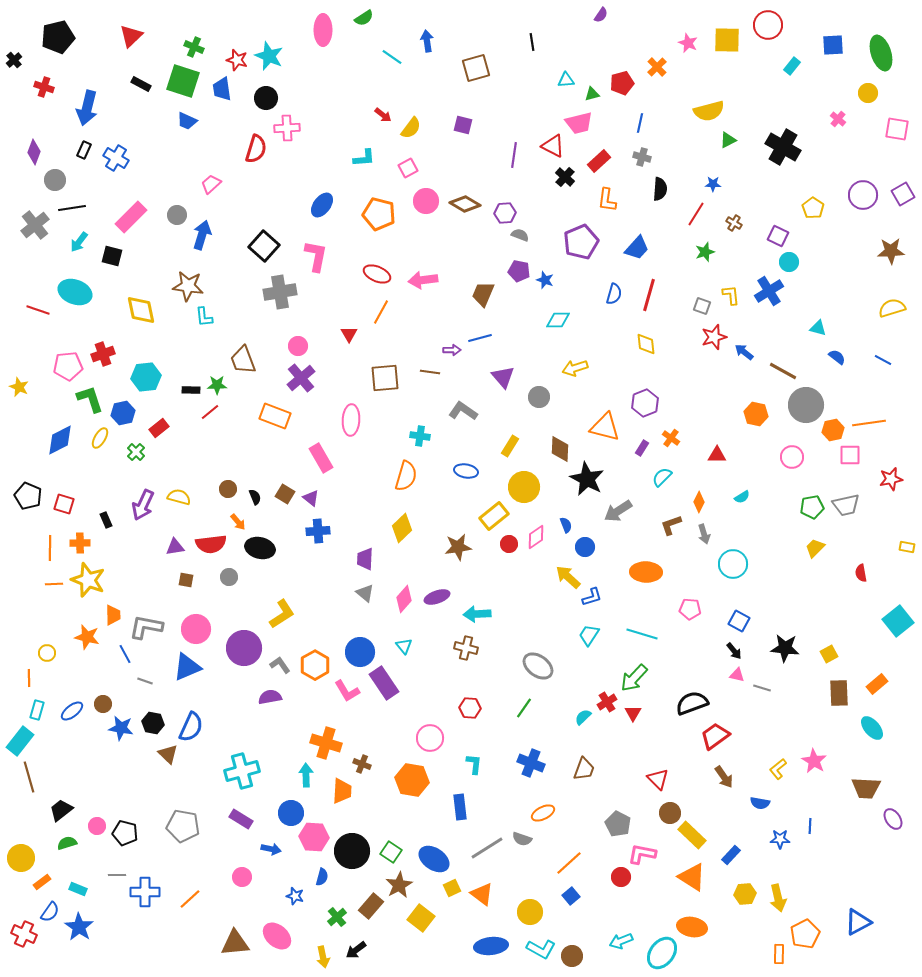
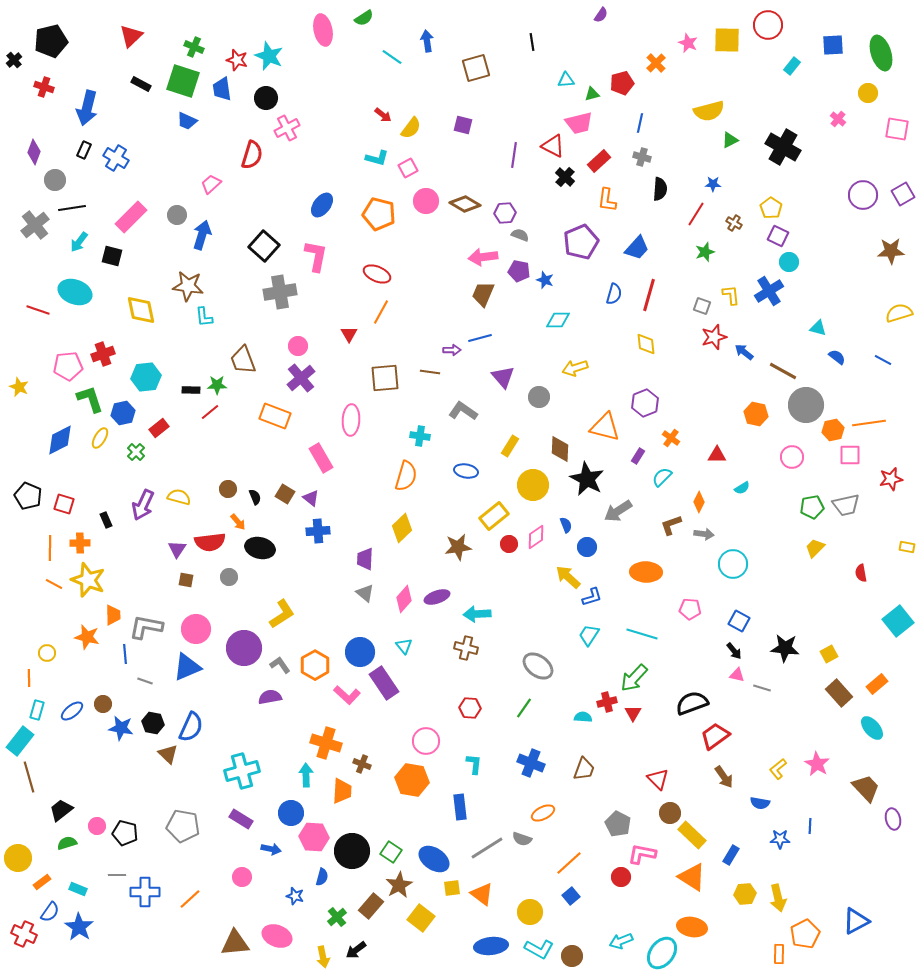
pink ellipse at (323, 30): rotated 12 degrees counterclockwise
black pentagon at (58, 37): moved 7 px left, 4 px down
orange cross at (657, 67): moved 1 px left, 4 px up
pink cross at (287, 128): rotated 25 degrees counterclockwise
green triangle at (728, 140): moved 2 px right
red semicircle at (256, 149): moved 4 px left, 6 px down
cyan L-shape at (364, 158): moved 13 px right; rotated 20 degrees clockwise
yellow pentagon at (813, 208): moved 42 px left
pink arrow at (423, 280): moved 60 px right, 23 px up
yellow semicircle at (892, 308): moved 7 px right, 5 px down
purple rectangle at (642, 448): moved 4 px left, 8 px down
yellow circle at (524, 487): moved 9 px right, 2 px up
cyan semicircle at (742, 497): moved 9 px up
gray arrow at (704, 534): rotated 66 degrees counterclockwise
red semicircle at (211, 544): moved 1 px left, 2 px up
purple triangle at (175, 547): moved 2 px right, 2 px down; rotated 48 degrees counterclockwise
blue circle at (585, 547): moved 2 px right
orange line at (54, 584): rotated 30 degrees clockwise
blue line at (125, 654): rotated 24 degrees clockwise
pink L-shape at (347, 691): moved 4 px down; rotated 16 degrees counterclockwise
brown rectangle at (839, 693): rotated 40 degrees counterclockwise
red cross at (607, 702): rotated 18 degrees clockwise
cyan semicircle at (583, 717): rotated 48 degrees clockwise
pink circle at (430, 738): moved 4 px left, 3 px down
pink star at (814, 761): moved 3 px right, 3 px down
brown trapezoid at (866, 788): rotated 136 degrees counterclockwise
purple ellipse at (893, 819): rotated 20 degrees clockwise
blue rectangle at (731, 855): rotated 12 degrees counterclockwise
yellow circle at (21, 858): moved 3 px left
yellow square at (452, 888): rotated 18 degrees clockwise
blue triangle at (858, 922): moved 2 px left, 1 px up
pink ellipse at (277, 936): rotated 20 degrees counterclockwise
cyan L-shape at (541, 949): moved 2 px left
